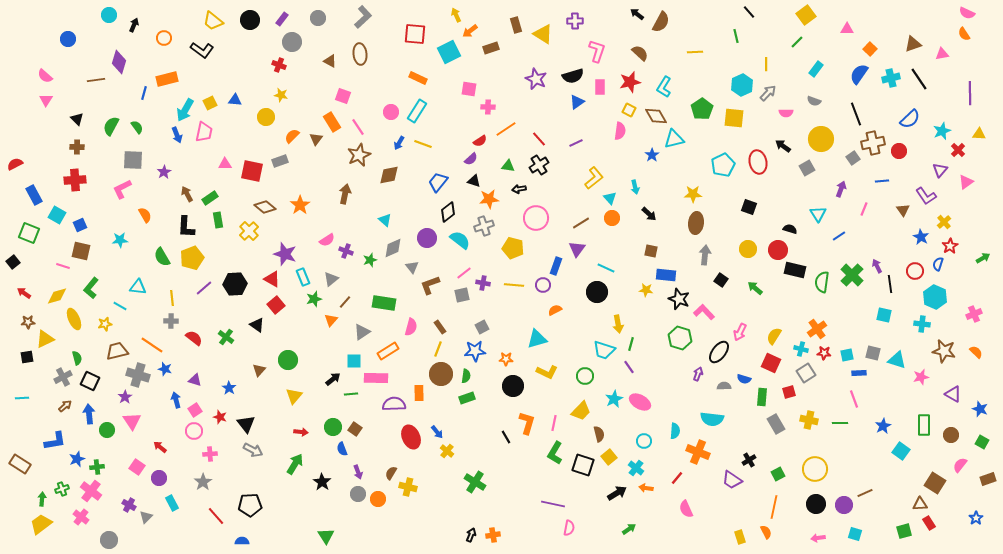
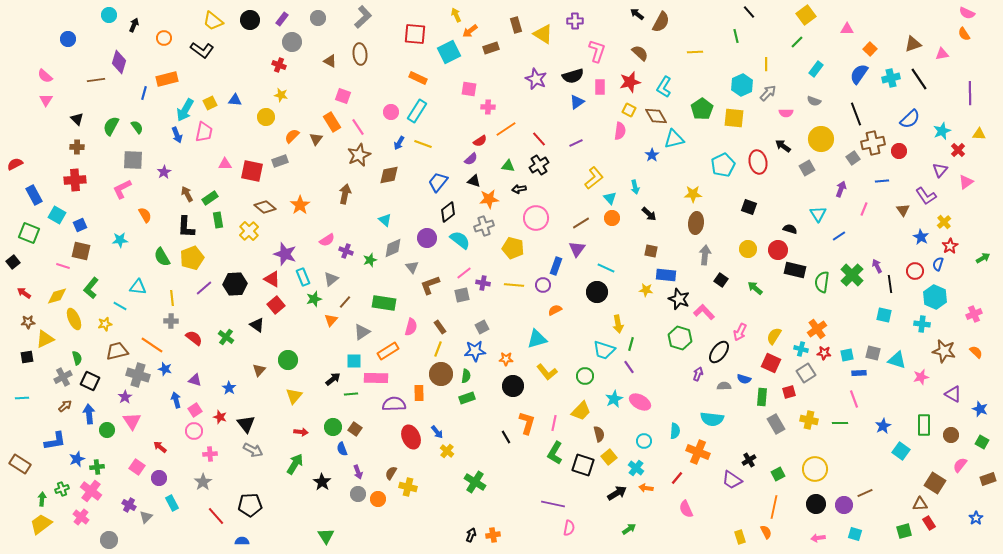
yellow L-shape at (547, 372): rotated 25 degrees clockwise
